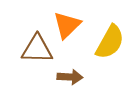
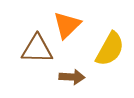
yellow semicircle: moved 7 px down
brown arrow: moved 2 px right
